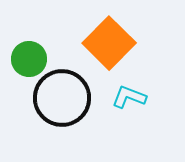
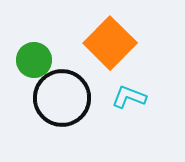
orange square: moved 1 px right
green circle: moved 5 px right, 1 px down
